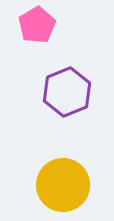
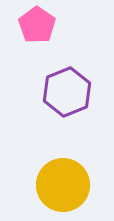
pink pentagon: rotated 6 degrees counterclockwise
